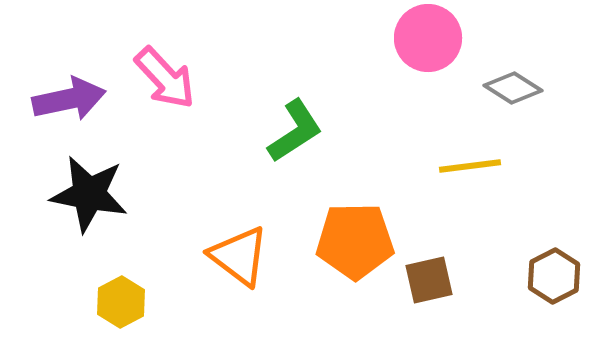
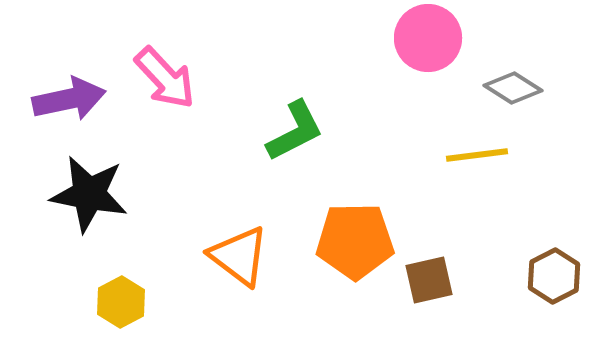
green L-shape: rotated 6 degrees clockwise
yellow line: moved 7 px right, 11 px up
